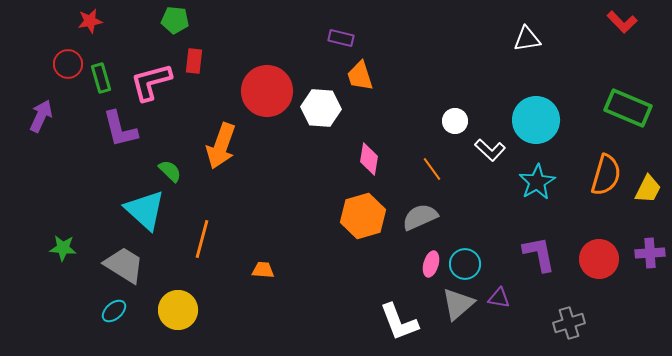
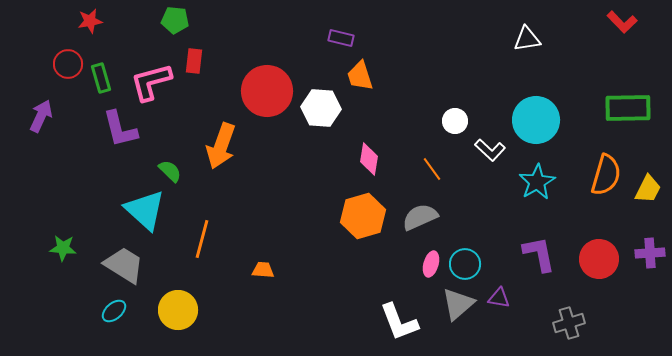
green rectangle at (628, 108): rotated 24 degrees counterclockwise
